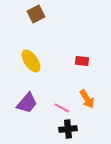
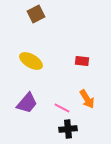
yellow ellipse: rotated 25 degrees counterclockwise
